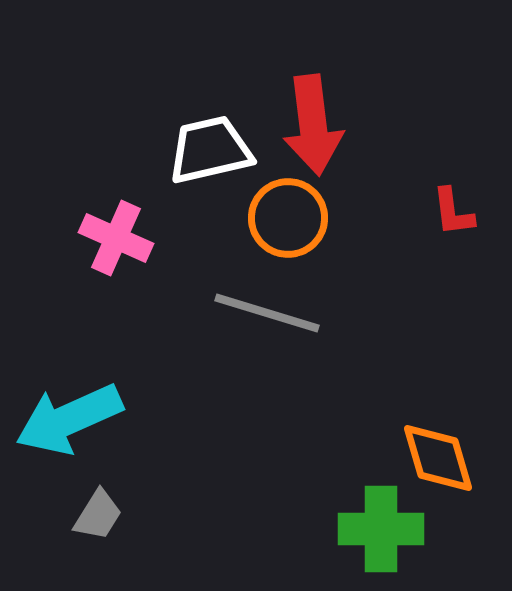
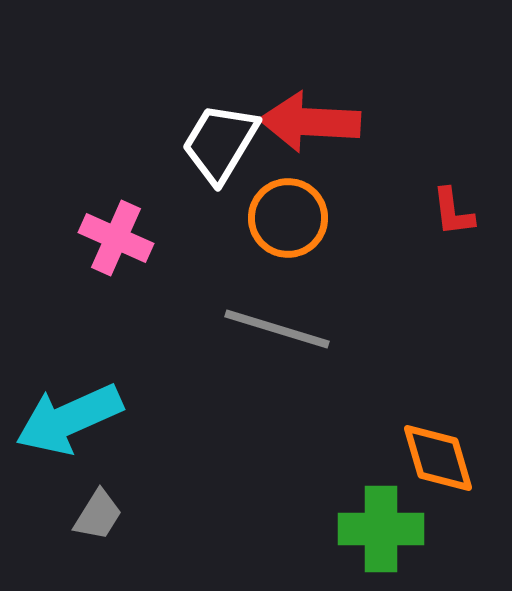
red arrow: moved 3 px left, 3 px up; rotated 100 degrees clockwise
white trapezoid: moved 10 px right, 7 px up; rotated 46 degrees counterclockwise
gray line: moved 10 px right, 16 px down
